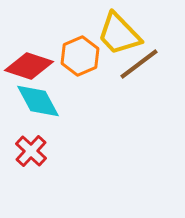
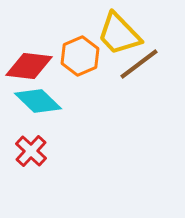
red diamond: rotated 12 degrees counterclockwise
cyan diamond: rotated 18 degrees counterclockwise
